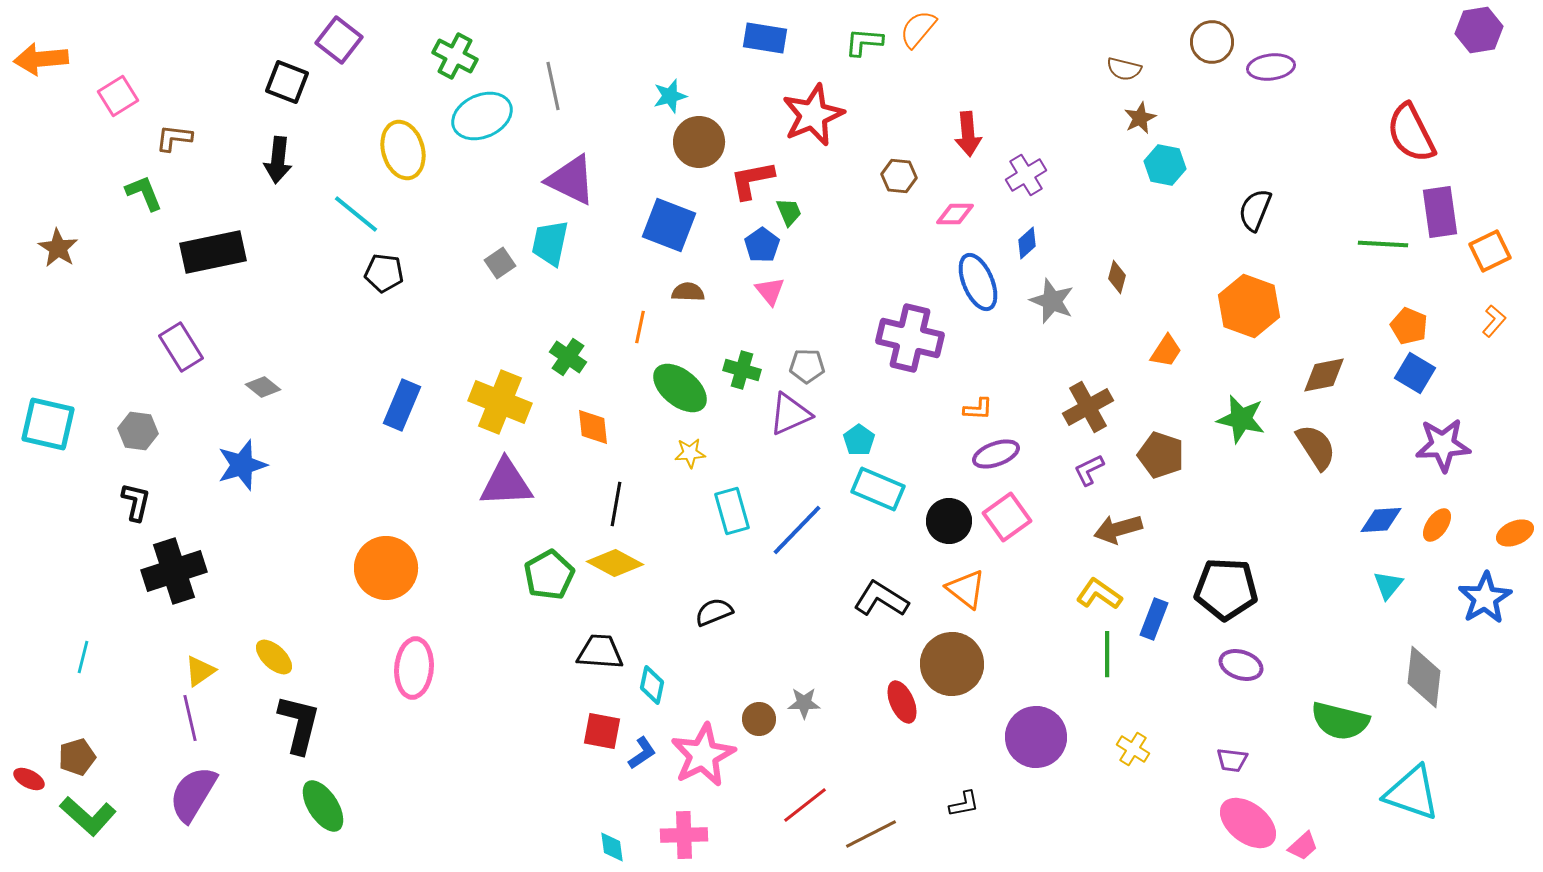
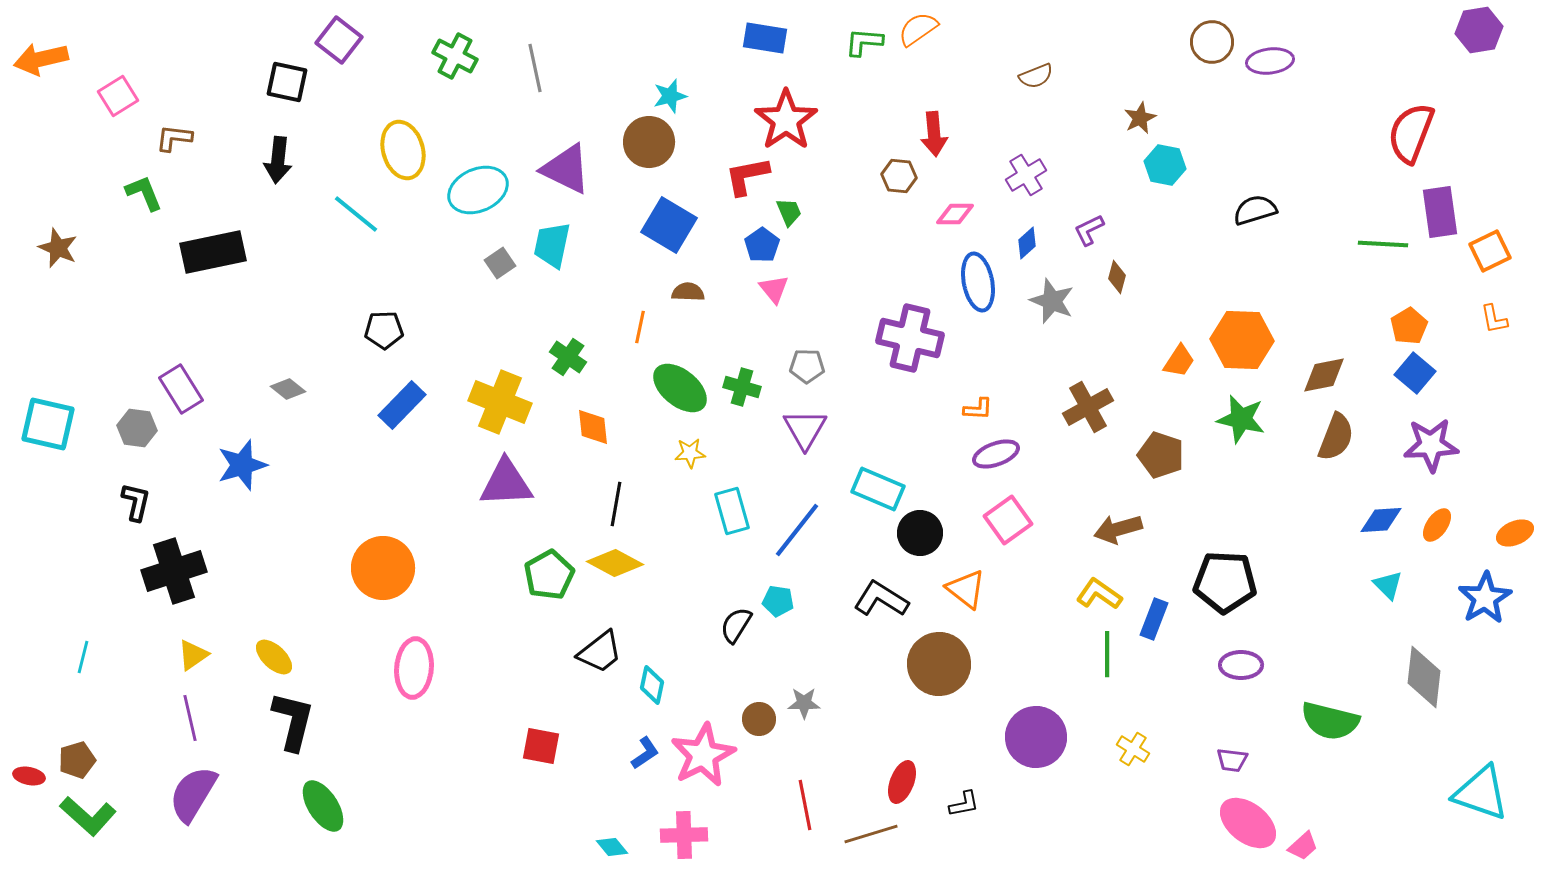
orange semicircle at (918, 29): rotated 15 degrees clockwise
orange arrow at (41, 59): rotated 8 degrees counterclockwise
purple ellipse at (1271, 67): moved 1 px left, 6 px up
brown semicircle at (1124, 69): moved 88 px left, 7 px down; rotated 36 degrees counterclockwise
black square at (287, 82): rotated 9 degrees counterclockwise
gray line at (553, 86): moved 18 px left, 18 px up
red star at (813, 115): moved 27 px left, 5 px down; rotated 12 degrees counterclockwise
cyan ellipse at (482, 116): moved 4 px left, 74 px down
red semicircle at (1411, 133): rotated 48 degrees clockwise
red arrow at (968, 134): moved 34 px left
brown circle at (699, 142): moved 50 px left
purple triangle at (571, 180): moved 5 px left, 11 px up
red L-shape at (752, 180): moved 5 px left, 4 px up
black semicircle at (1255, 210): rotated 51 degrees clockwise
blue square at (669, 225): rotated 10 degrees clockwise
cyan trapezoid at (550, 243): moved 2 px right, 2 px down
brown star at (58, 248): rotated 9 degrees counterclockwise
black pentagon at (384, 273): moved 57 px down; rotated 9 degrees counterclockwise
blue ellipse at (978, 282): rotated 12 degrees clockwise
pink triangle at (770, 291): moved 4 px right, 2 px up
orange hexagon at (1249, 306): moved 7 px left, 34 px down; rotated 18 degrees counterclockwise
orange L-shape at (1494, 321): moved 2 px up; rotated 128 degrees clockwise
orange pentagon at (1409, 326): rotated 18 degrees clockwise
purple rectangle at (181, 347): moved 42 px down
orange trapezoid at (1166, 351): moved 13 px right, 10 px down
green cross at (742, 370): moved 17 px down
blue square at (1415, 373): rotated 9 degrees clockwise
gray diamond at (263, 387): moved 25 px right, 2 px down
blue rectangle at (402, 405): rotated 21 degrees clockwise
purple triangle at (790, 414): moved 15 px right, 15 px down; rotated 36 degrees counterclockwise
gray hexagon at (138, 431): moved 1 px left, 3 px up
cyan pentagon at (859, 440): moved 81 px left, 161 px down; rotated 28 degrees counterclockwise
purple star at (1443, 445): moved 12 px left
brown semicircle at (1316, 447): moved 20 px right, 10 px up; rotated 54 degrees clockwise
purple L-shape at (1089, 470): moved 240 px up
pink square at (1007, 517): moved 1 px right, 3 px down
black circle at (949, 521): moved 29 px left, 12 px down
blue line at (797, 530): rotated 6 degrees counterclockwise
orange circle at (386, 568): moved 3 px left
cyan triangle at (1388, 585): rotated 24 degrees counterclockwise
black pentagon at (1226, 589): moved 1 px left, 7 px up
black semicircle at (714, 612): moved 22 px right, 13 px down; rotated 36 degrees counterclockwise
black trapezoid at (600, 652): rotated 138 degrees clockwise
brown circle at (952, 664): moved 13 px left
purple ellipse at (1241, 665): rotated 18 degrees counterclockwise
yellow triangle at (200, 671): moved 7 px left, 16 px up
red ellipse at (902, 702): moved 80 px down; rotated 45 degrees clockwise
green semicircle at (1340, 721): moved 10 px left
black L-shape at (299, 724): moved 6 px left, 3 px up
red square at (602, 731): moved 61 px left, 15 px down
blue L-shape at (642, 753): moved 3 px right
brown pentagon at (77, 757): moved 3 px down
red ellipse at (29, 779): moved 3 px up; rotated 16 degrees counterclockwise
cyan triangle at (1412, 793): moved 69 px right
red line at (805, 805): rotated 63 degrees counterclockwise
brown line at (871, 834): rotated 10 degrees clockwise
cyan diamond at (612, 847): rotated 32 degrees counterclockwise
